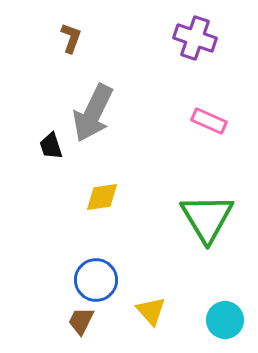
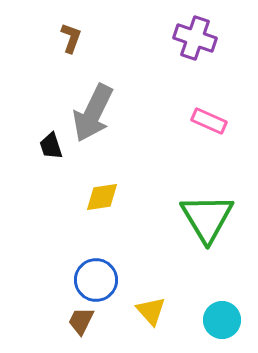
cyan circle: moved 3 px left
